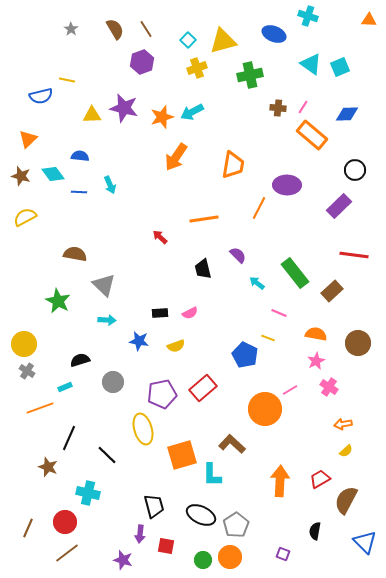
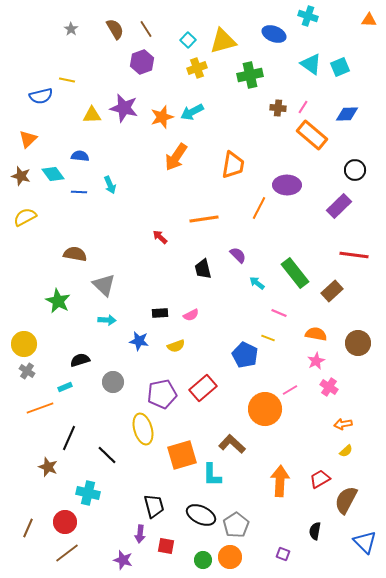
pink semicircle at (190, 313): moved 1 px right, 2 px down
